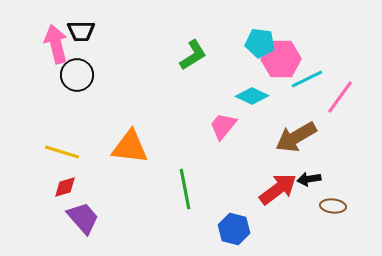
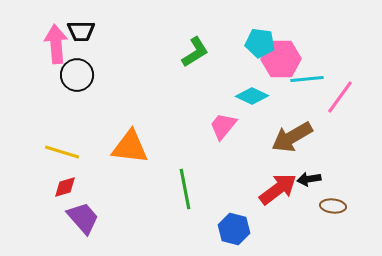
pink arrow: rotated 9 degrees clockwise
green L-shape: moved 2 px right, 3 px up
cyan line: rotated 20 degrees clockwise
brown arrow: moved 4 px left
